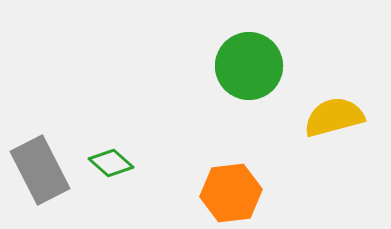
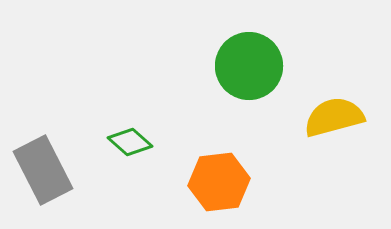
green diamond: moved 19 px right, 21 px up
gray rectangle: moved 3 px right
orange hexagon: moved 12 px left, 11 px up
